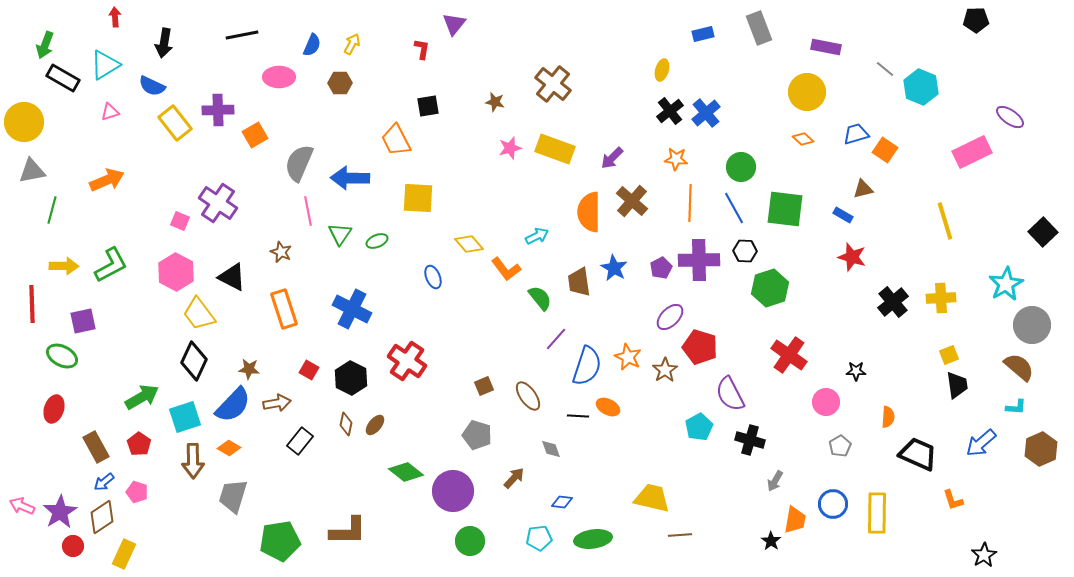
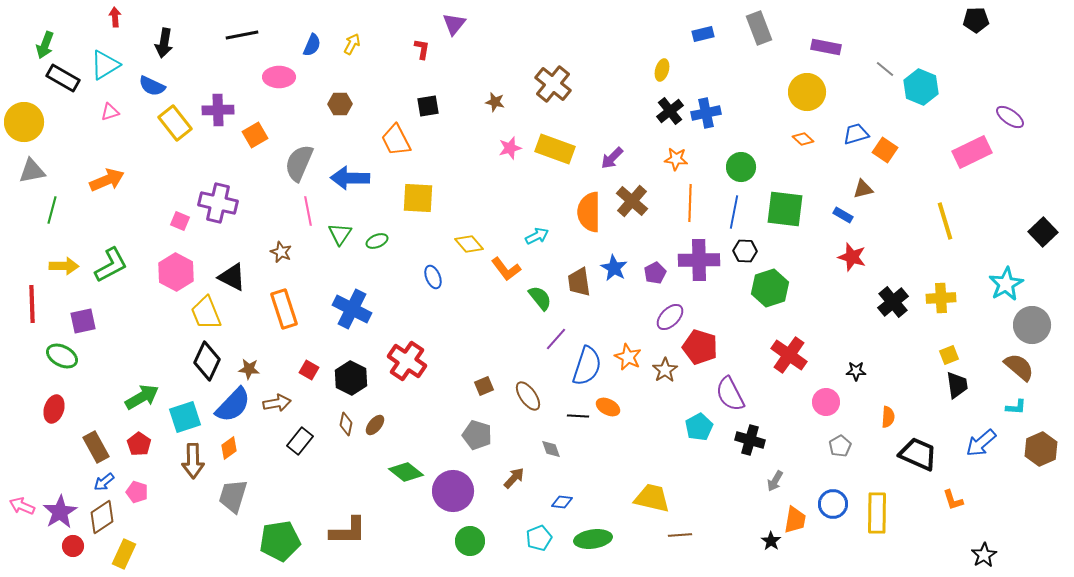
brown hexagon at (340, 83): moved 21 px down
blue cross at (706, 113): rotated 28 degrees clockwise
purple cross at (218, 203): rotated 21 degrees counterclockwise
blue line at (734, 208): moved 4 px down; rotated 40 degrees clockwise
purple pentagon at (661, 268): moved 6 px left, 5 px down
yellow trapezoid at (199, 314): moved 7 px right, 1 px up; rotated 15 degrees clockwise
black diamond at (194, 361): moved 13 px right
orange diamond at (229, 448): rotated 65 degrees counterclockwise
cyan pentagon at (539, 538): rotated 15 degrees counterclockwise
